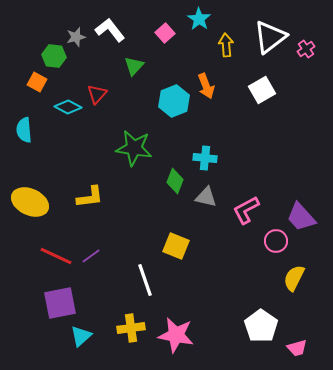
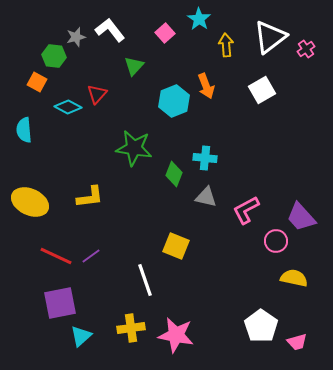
green diamond: moved 1 px left, 7 px up
yellow semicircle: rotated 76 degrees clockwise
pink trapezoid: moved 6 px up
